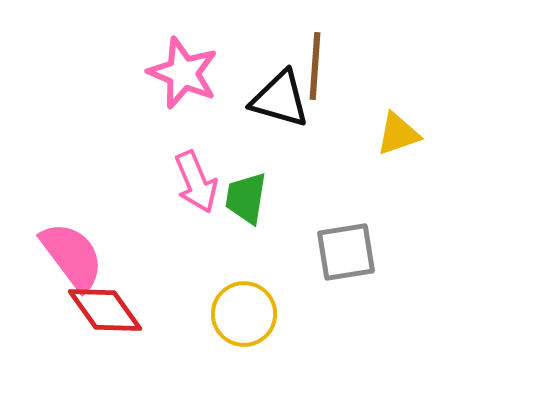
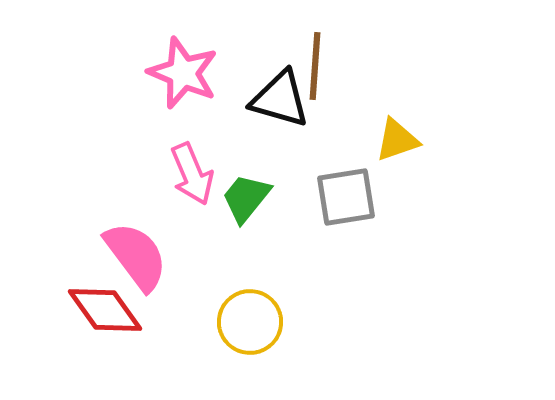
yellow triangle: moved 1 px left, 6 px down
pink arrow: moved 4 px left, 8 px up
green trapezoid: rotated 30 degrees clockwise
gray square: moved 55 px up
pink semicircle: moved 64 px right
yellow circle: moved 6 px right, 8 px down
